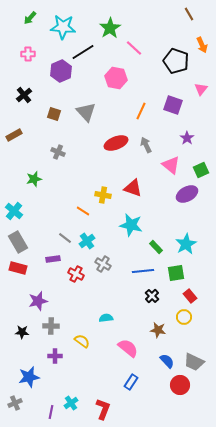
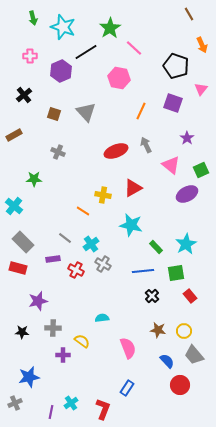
green arrow at (30, 18): moved 3 px right; rotated 56 degrees counterclockwise
cyan star at (63, 27): rotated 15 degrees clockwise
black line at (83, 52): moved 3 px right
pink cross at (28, 54): moved 2 px right, 2 px down
black pentagon at (176, 61): moved 5 px down
pink hexagon at (116, 78): moved 3 px right
purple square at (173, 105): moved 2 px up
red ellipse at (116, 143): moved 8 px down
green star at (34, 179): rotated 14 degrees clockwise
red triangle at (133, 188): rotated 48 degrees counterclockwise
cyan cross at (14, 211): moved 5 px up
cyan cross at (87, 241): moved 4 px right, 3 px down
gray rectangle at (18, 242): moved 5 px right; rotated 15 degrees counterclockwise
red cross at (76, 274): moved 4 px up
yellow circle at (184, 317): moved 14 px down
cyan semicircle at (106, 318): moved 4 px left
gray cross at (51, 326): moved 2 px right, 2 px down
pink semicircle at (128, 348): rotated 30 degrees clockwise
purple cross at (55, 356): moved 8 px right, 1 px up
gray trapezoid at (194, 362): moved 7 px up; rotated 25 degrees clockwise
blue rectangle at (131, 382): moved 4 px left, 6 px down
